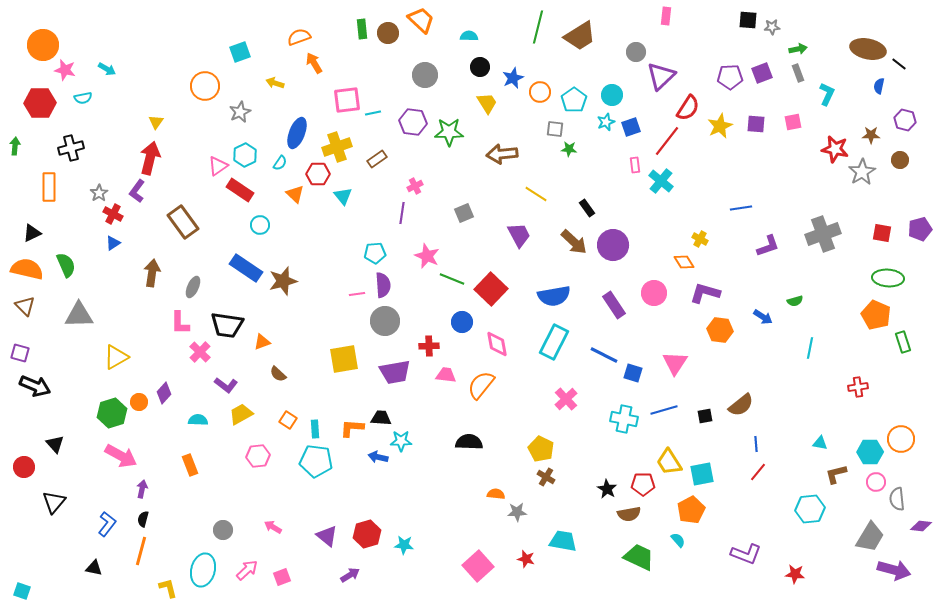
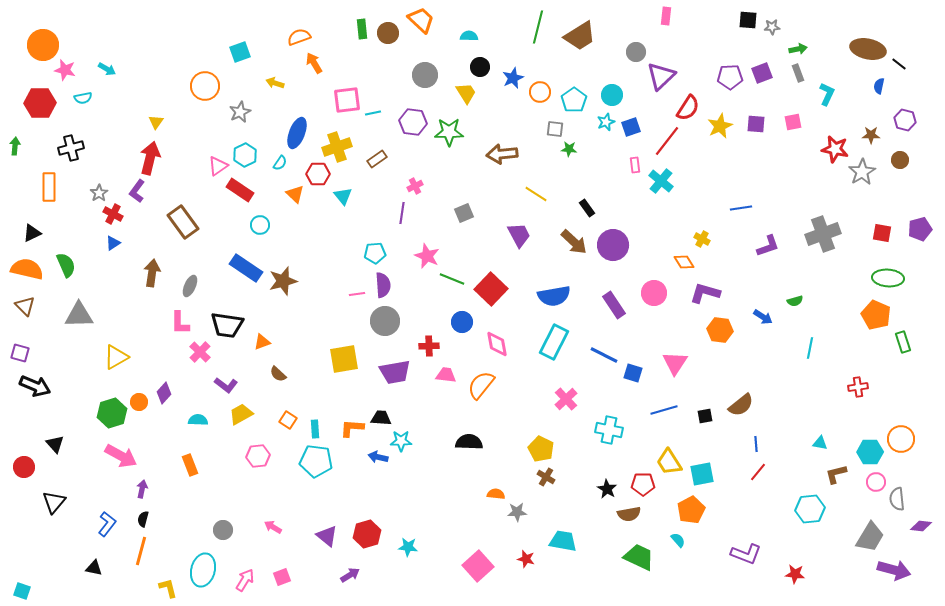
yellow trapezoid at (487, 103): moved 21 px left, 10 px up
yellow cross at (700, 239): moved 2 px right
gray ellipse at (193, 287): moved 3 px left, 1 px up
cyan cross at (624, 419): moved 15 px left, 11 px down
cyan star at (404, 545): moved 4 px right, 2 px down
pink arrow at (247, 570): moved 2 px left, 10 px down; rotated 15 degrees counterclockwise
